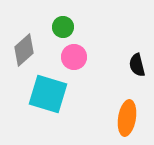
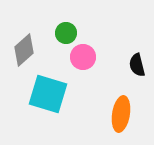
green circle: moved 3 px right, 6 px down
pink circle: moved 9 px right
orange ellipse: moved 6 px left, 4 px up
